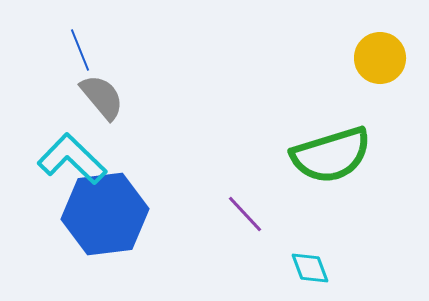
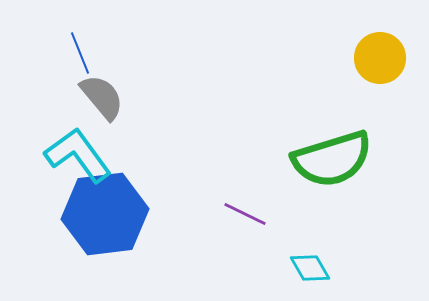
blue line: moved 3 px down
green semicircle: moved 1 px right, 4 px down
cyan L-shape: moved 6 px right, 4 px up; rotated 10 degrees clockwise
purple line: rotated 21 degrees counterclockwise
cyan diamond: rotated 9 degrees counterclockwise
